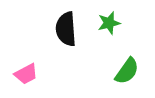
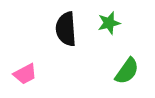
pink trapezoid: moved 1 px left
